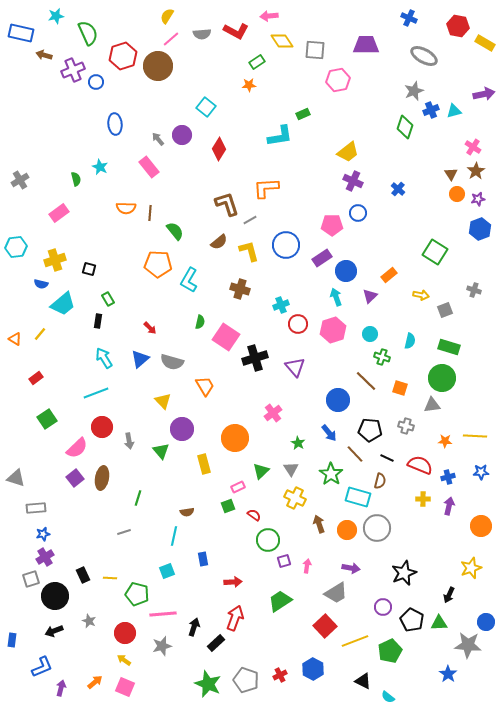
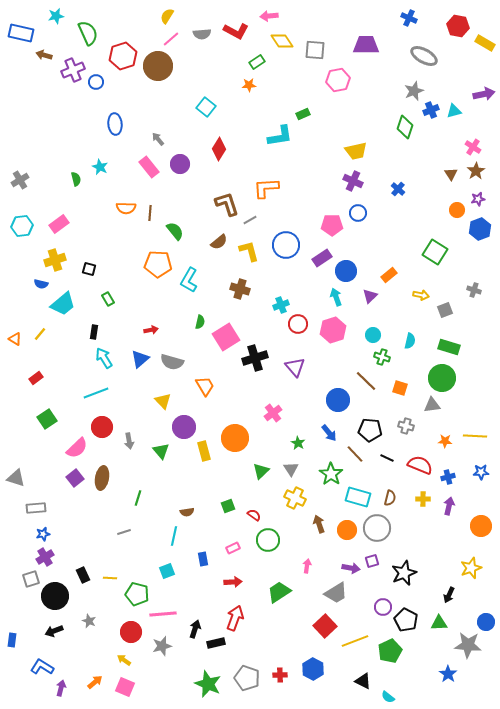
purple circle at (182, 135): moved 2 px left, 29 px down
yellow trapezoid at (348, 152): moved 8 px right, 1 px up; rotated 25 degrees clockwise
orange circle at (457, 194): moved 16 px down
pink rectangle at (59, 213): moved 11 px down
cyan hexagon at (16, 247): moved 6 px right, 21 px up
black rectangle at (98, 321): moved 4 px left, 11 px down
red arrow at (150, 328): moved 1 px right, 2 px down; rotated 56 degrees counterclockwise
cyan circle at (370, 334): moved 3 px right, 1 px down
pink square at (226, 337): rotated 24 degrees clockwise
purple circle at (182, 429): moved 2 px right, 2 px up
yellow rectangle at (204, 464): moved 13 px up
brown semicircle at (380, 481): moved 10 px right, 17 px down
pink rectangle at (238, 487): moved 5 px left, 61 px down
purple square at (284, 561): moved 88 px right
green trapezoid at (280, 601): moved 1 px left, 9 px up
black pentagon at (412, 620): moved 6 px left
black arrow at (194, 627): moved 1 px right, 2 px down
red circle at (125, 633): moved 6 px right, 1 px up
black rectangle at (216, 643): rotated 30 degrees clockwise
blue L-shape at (42, 667): rotated 125 degrees counterclockwise
red cross at (280, 675): rotated 24 degrees clockwise
gray pentagon at (246, 680): moved 1 px right, 2 px up
